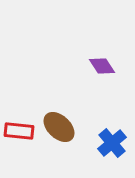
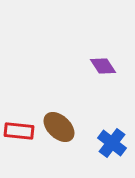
purple diamond: moved 1 px right
blue cross: rotated 12 degrees counterclockwise
